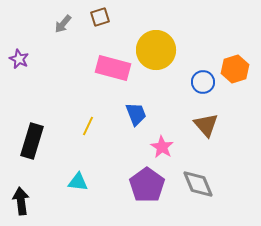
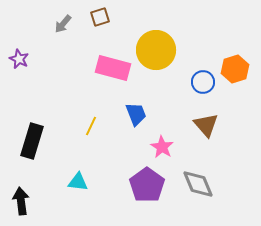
yellow line: moved 3 px right
